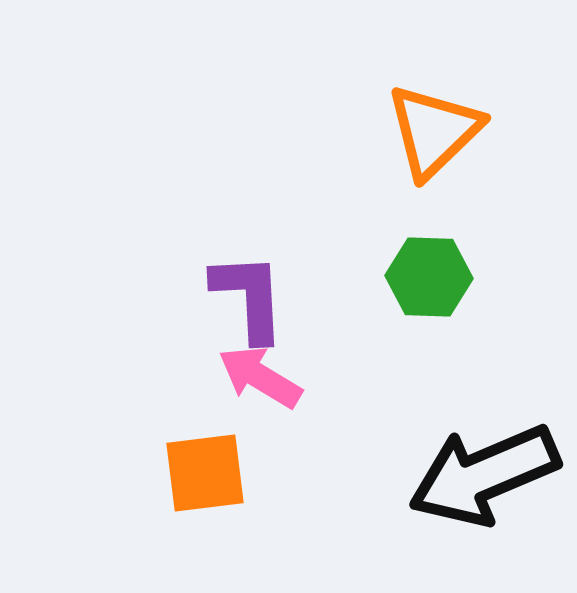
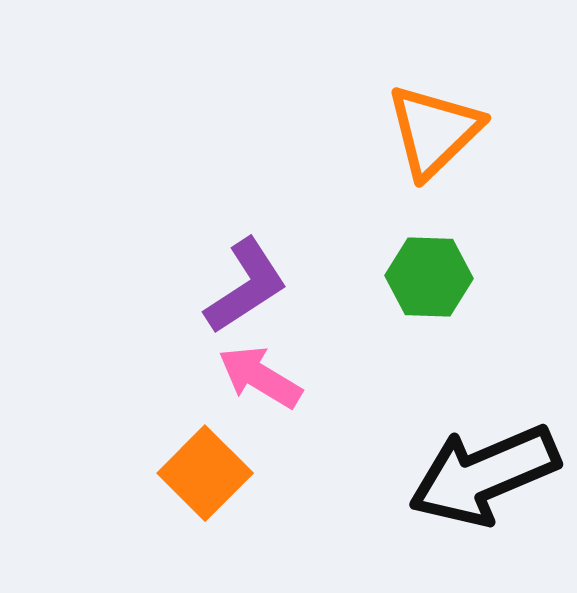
purple L-shape: moved 3 px left, 11 px up; rotated 60 degrees clockwise
orange square: rotated 38 degrees counterclockwise
